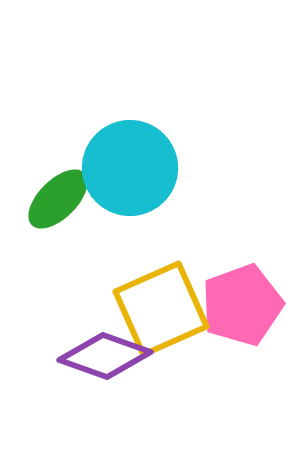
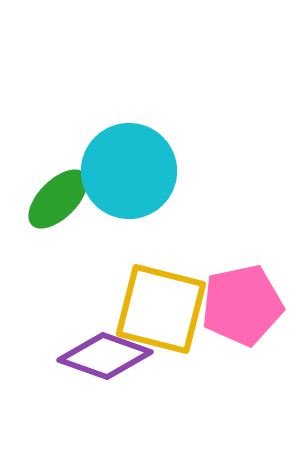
cyan circle: moved 1 px left, 3 px down
pink pentagon: rotated 8 degrees clockwise
yellow square: rotated 38 degrees clockwise
